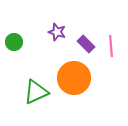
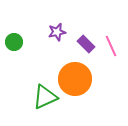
purple star: rotated 30 degrees counterclockwise
pink line: rotated 20 degrees counterclockwise
orange circle: moved 1 px right, 1 px down
green triangle: moved 9 px right, 5 px down
